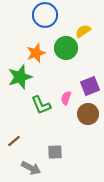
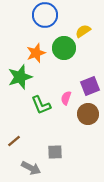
green circle: moved 2 px left
